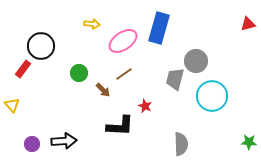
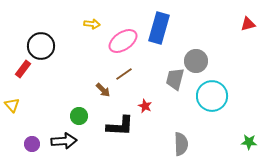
green circle: moved 43 px down
